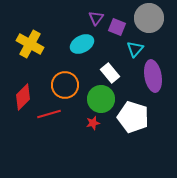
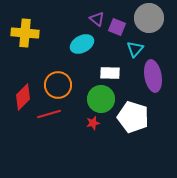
purple triangle: moved 1 px right, 1 px down; rotated 28 degrees counterclockwise
yellow cross: moved 5 px left, 11 px up; rotated 24 degrees counterclockwise
white rectangle: rotated 48 degrees counterclockwise
orange circle: moved 7 px left
